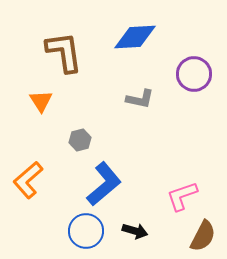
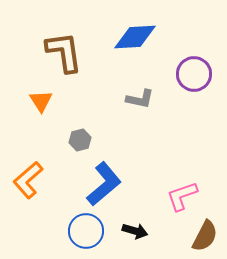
brown semicircle: moved 2 px right
